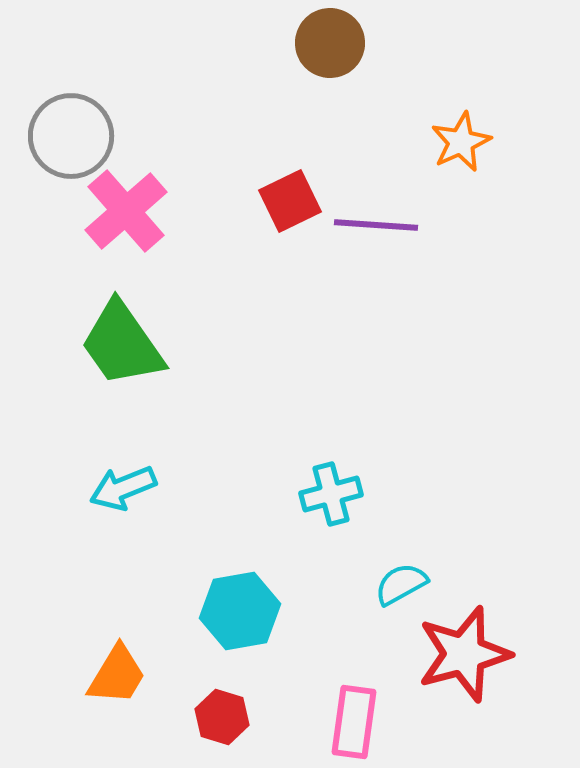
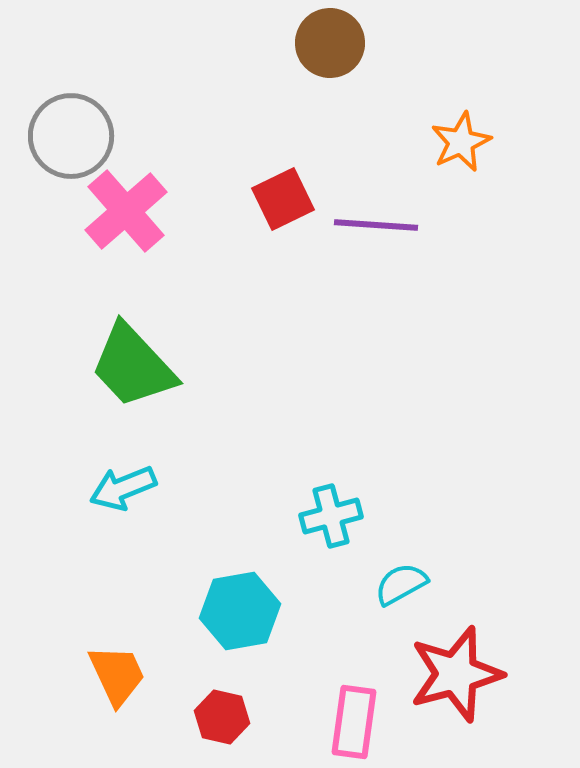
red square: moved 7 px left, 2 px up
green trapezoid: moved 11 px right, 22 px down; rotated 8 degrees counterclockwise
cyan cross: moved 22 px down
red star: moved 8 px left, 20 px down
orange trapezoid: rotated 56 degrees counterclockwise
red hexagon: rotated 4 degrees counterclockwise
